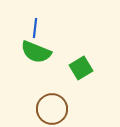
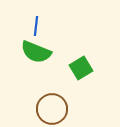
blue line: moved 1 px right, 2 px up
